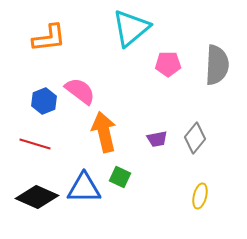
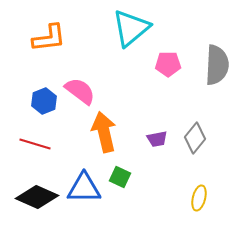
yellow ellipse: moved 1 px left, 2 px down
